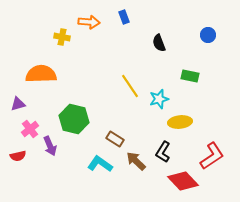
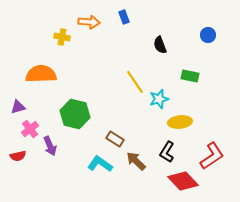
black semicircle: moved 1 px right, 2 px down
yellow line: moved 5 px right, 4 px up
purple triangle: moved 3 px down
green hexagon: moved 1 px right, 5 px up
black L-shape: moved 4 px right
